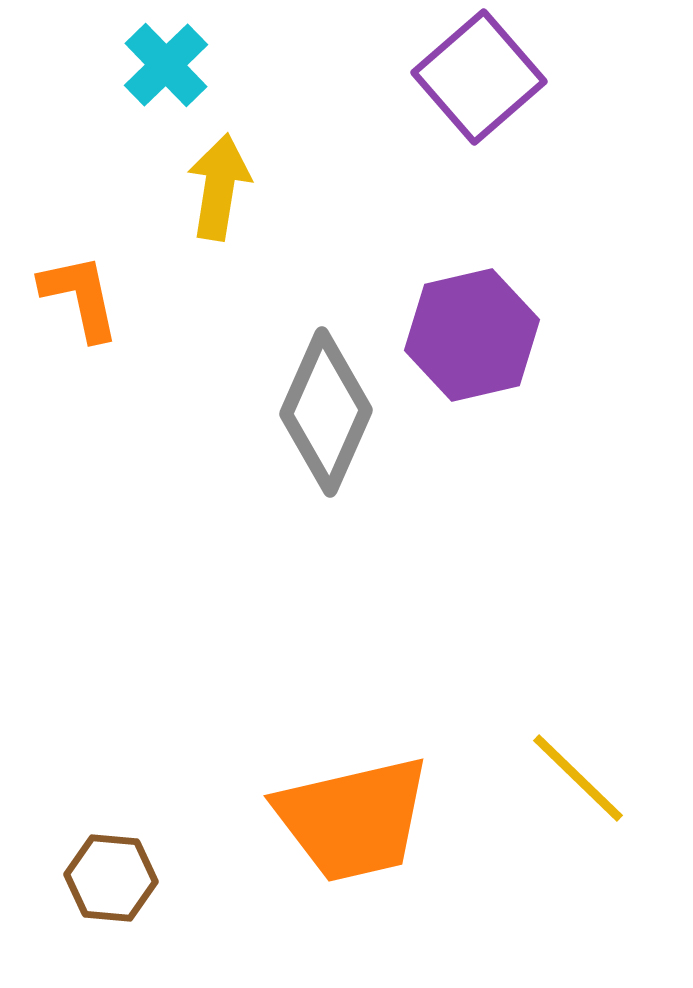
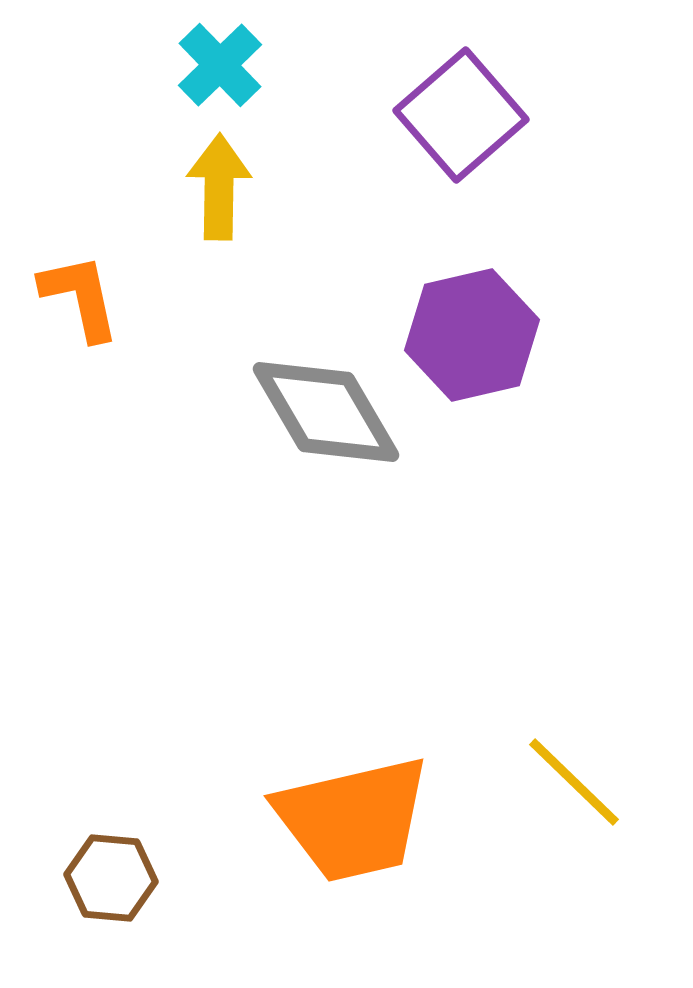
cyan cross: moved 54 px right
purple square: moved 18 px left, 38 px down
yellow arrow: rotated 8 degrees counterclockwise
gray diamond: rotated 54 degrees counterclockwise
yellow line: moved 4 px left, 4 px down
